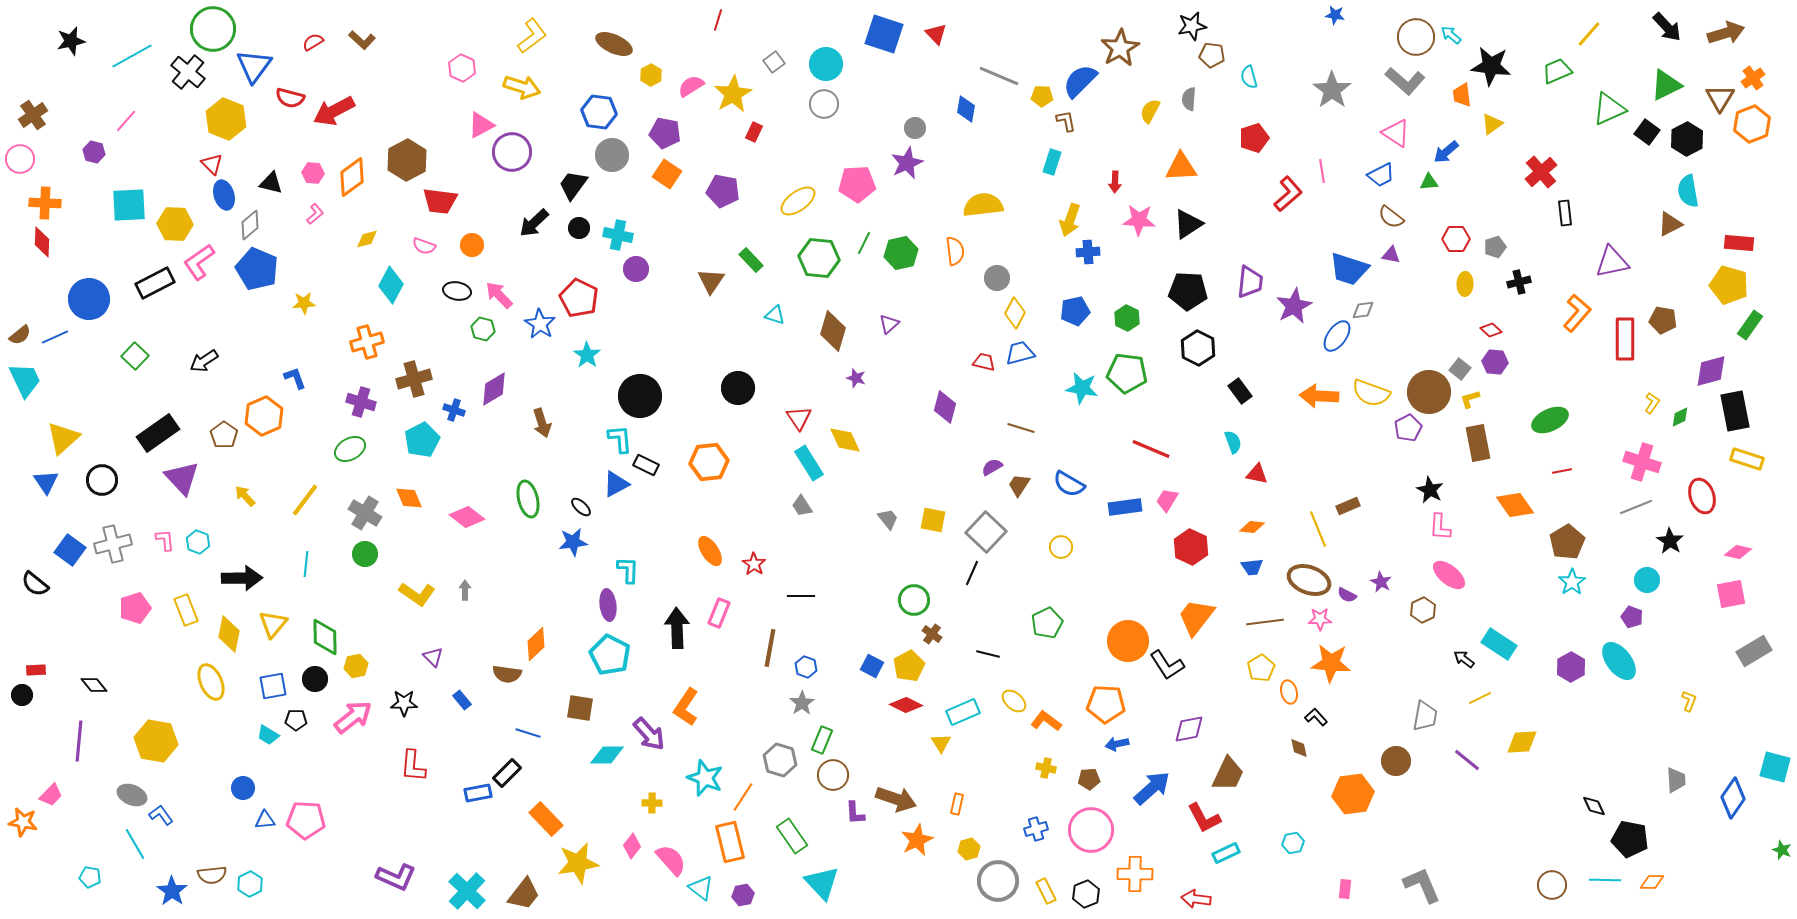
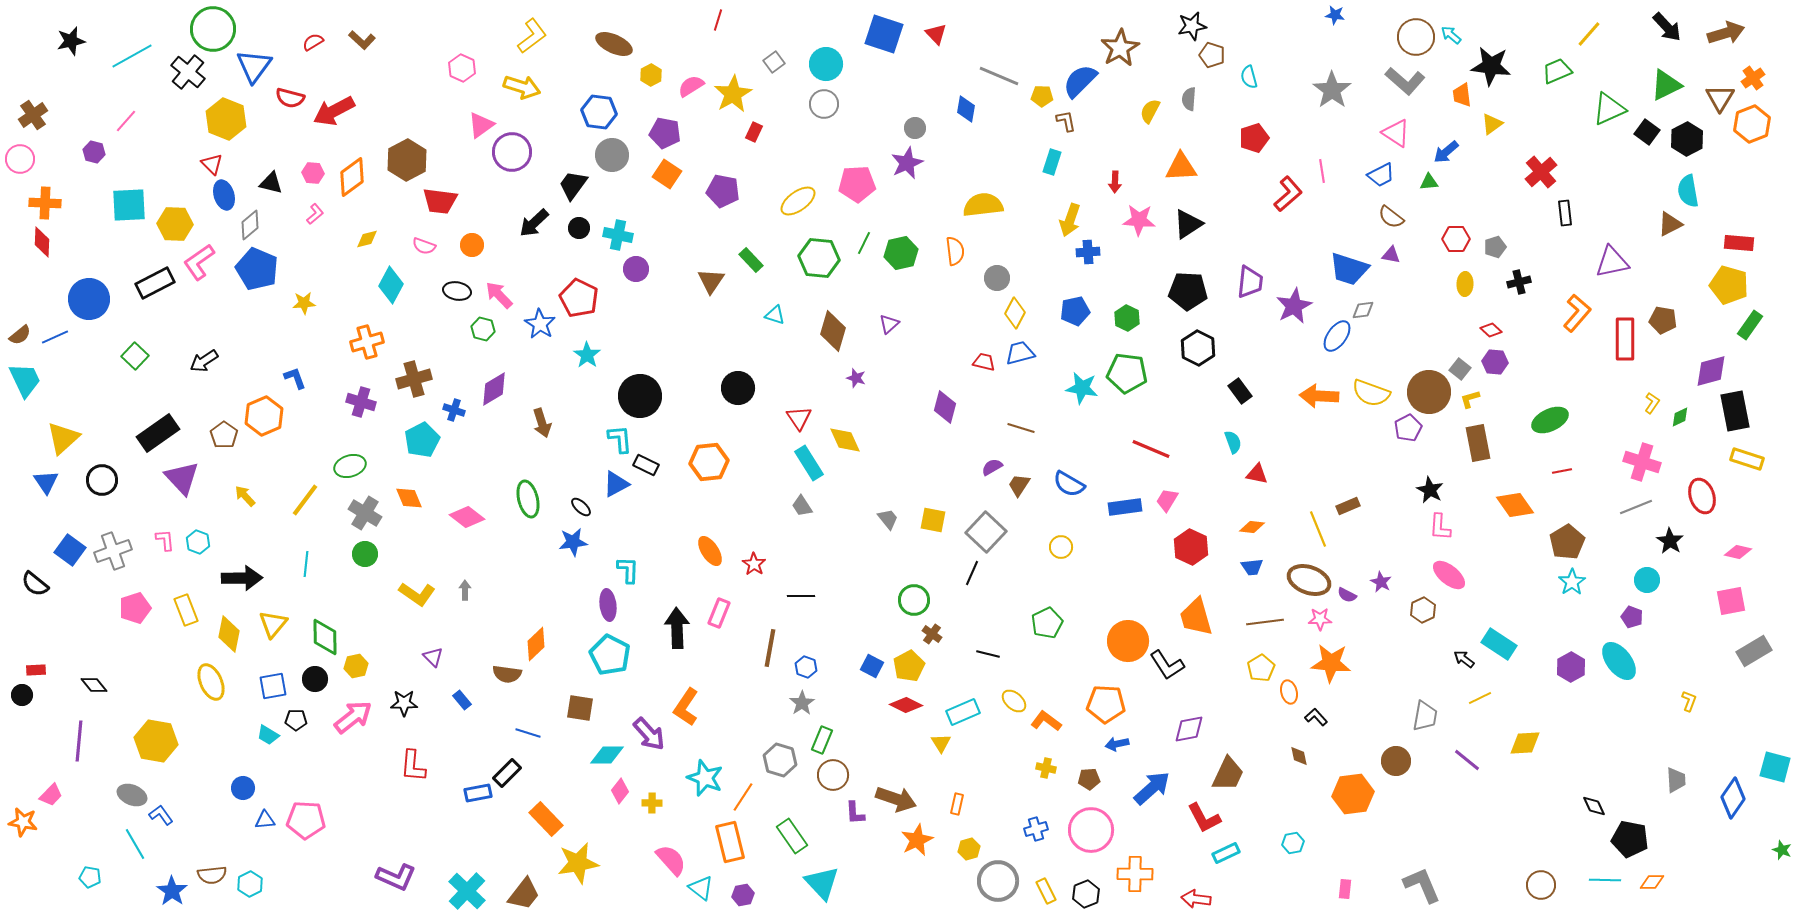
brown pentagon at (1212, 55): rotated 10 degrees clockwise
pink triangle at (481, 125): rotated 8 degrees counterclockwise
green ellipse at (350, 449): moved 17 px down; rotated 12 degrees clockwise
gray cross at (113, 544): moved 7 px down; rotated 6 degrees counterclockwise
pink square at (1731, 594): moved 7 px down
orange trapezoid at (1196, 617): rotated 54 degrees counterclockwise
yellow diamond at (1522, 742): moved 3 px right, 1 px down
brown diamond at (1299, 748): moved 8 px down
pink diamond at (632, 846): moved 12 px left, 55 px up
brown circle at (1552, 885): moved 11 px left
